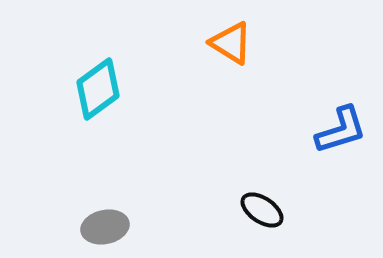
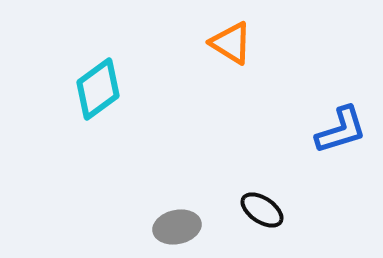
gray ellipse: moved 72 px right
